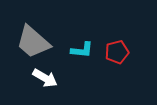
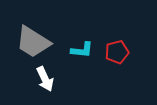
gray trapezoid: rotated 9 degrees counterclockwise
white arrow: moved 1 px down; rotated 35 degrees clockwise
